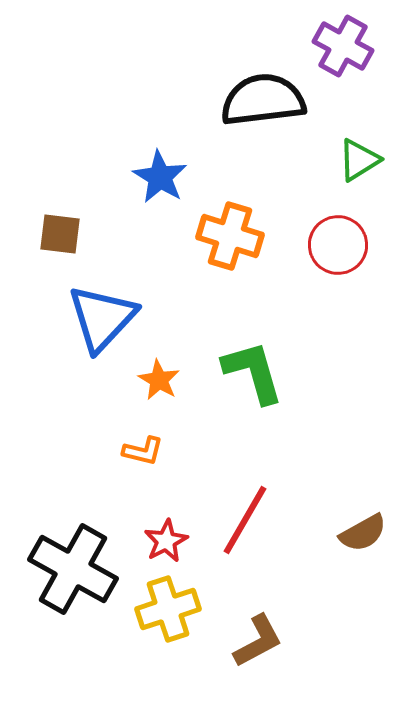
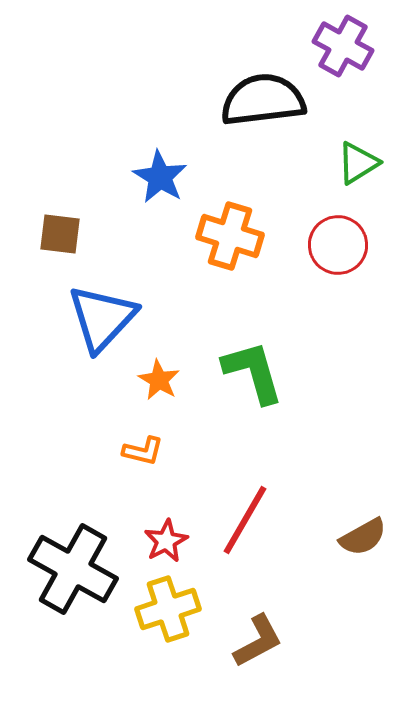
green triangle: moved 1 px left, 3 px down
brown semicircle: moved 4 px down
